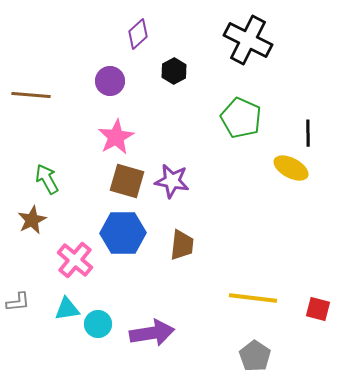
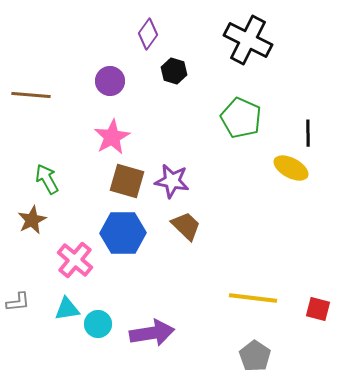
purple diamond: moved 10 px right; rotated 12 degrees counterclockwise
black hexagon: rotated 15 degrees counterclockwise
pink star: moved 4 px left
brown trapezoid: moved 4 px right, 19 px up; rotated 52 degrees counterclockwise
